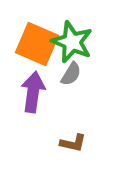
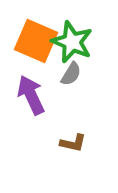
orange square: moved 1 px left, 3 px up
purple arrow: moved 2 px left, 3 px down; rotated 33 degrees counterclockwise
